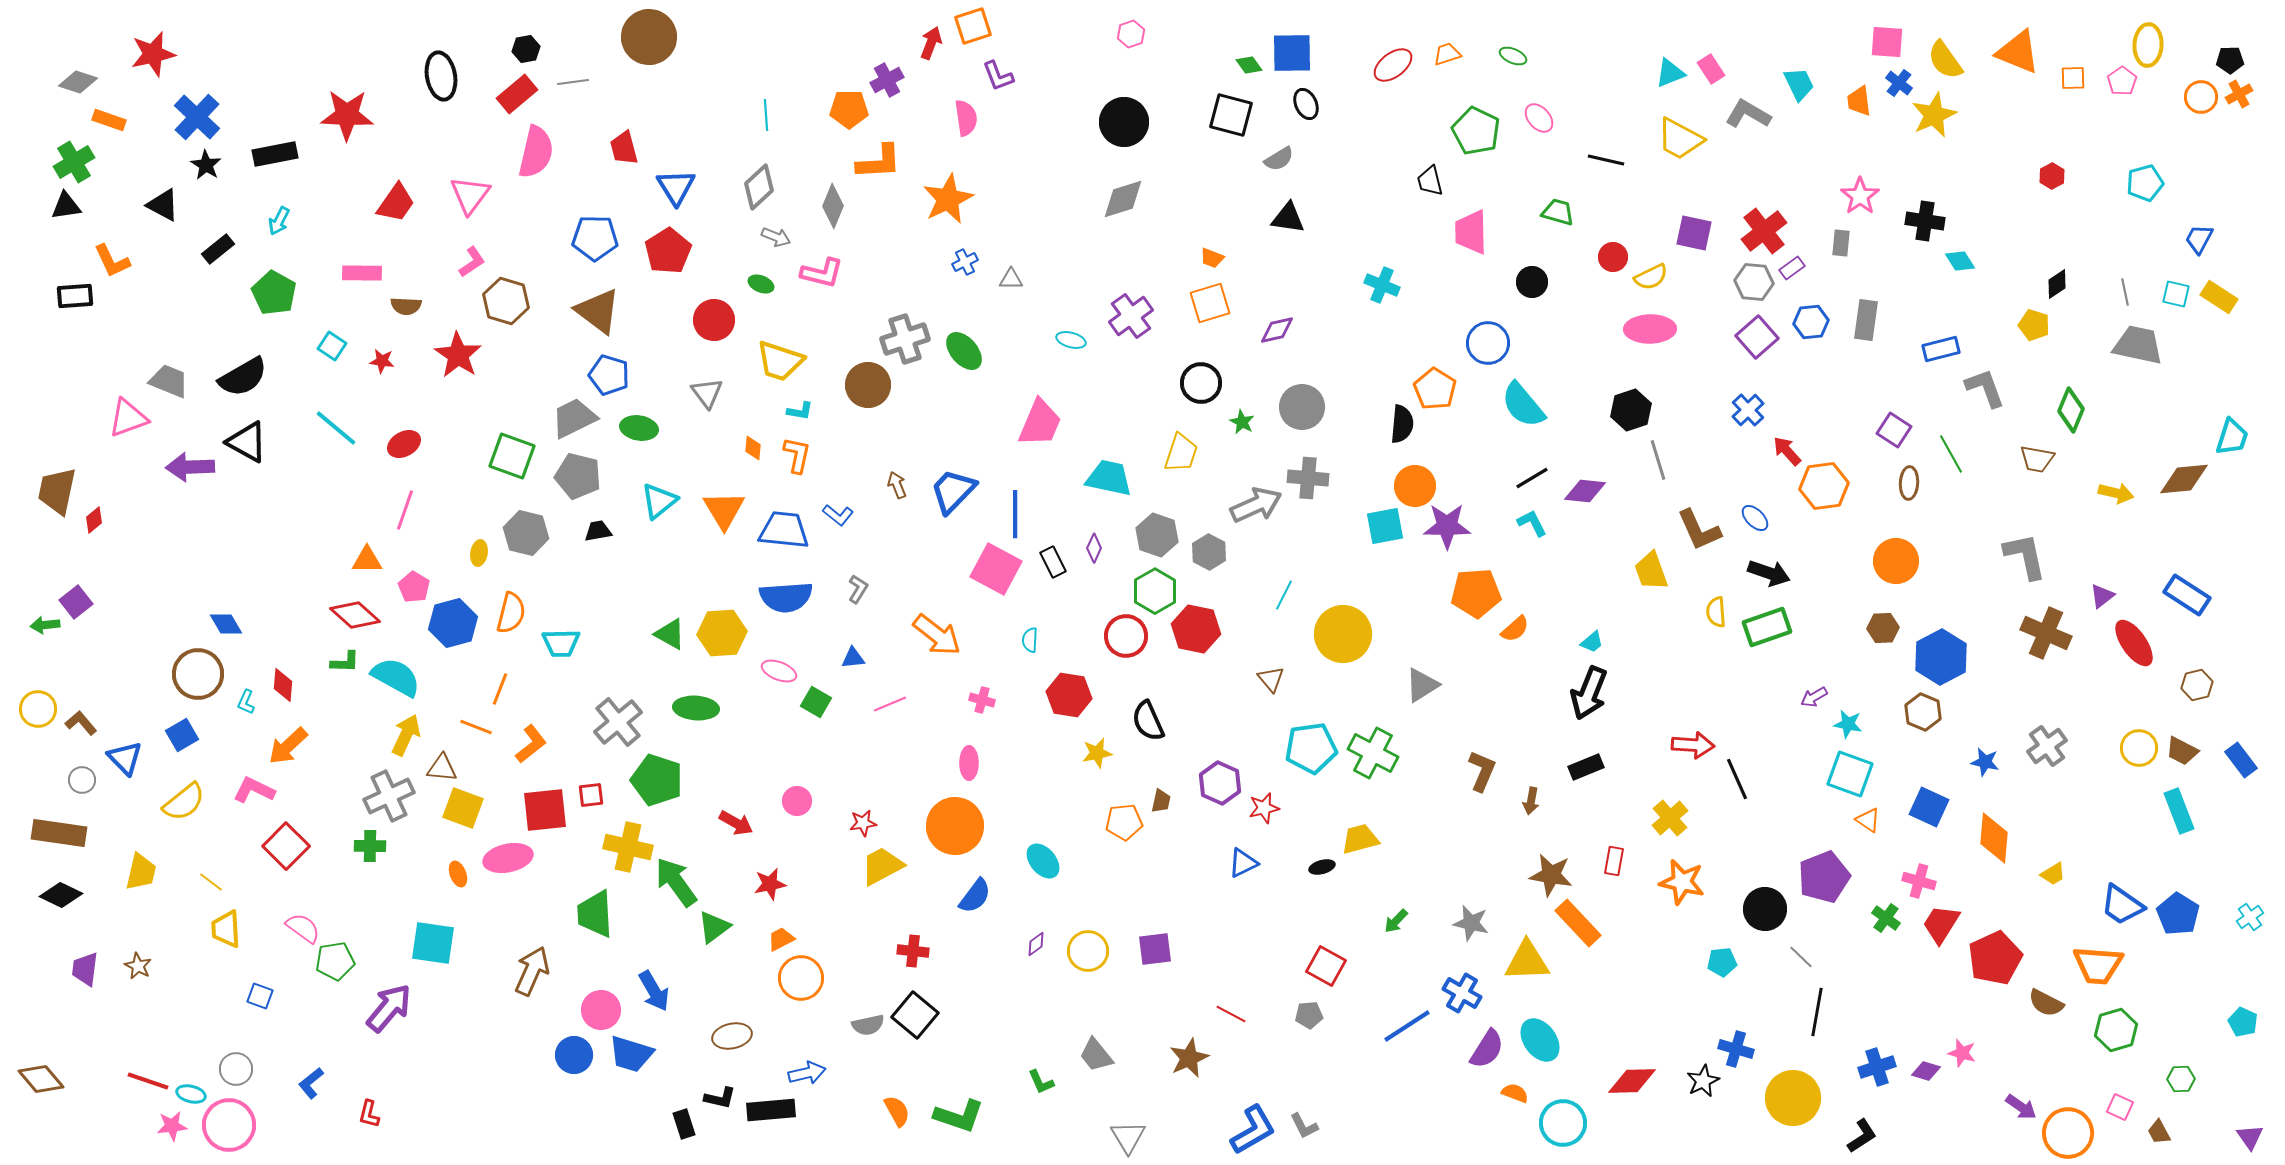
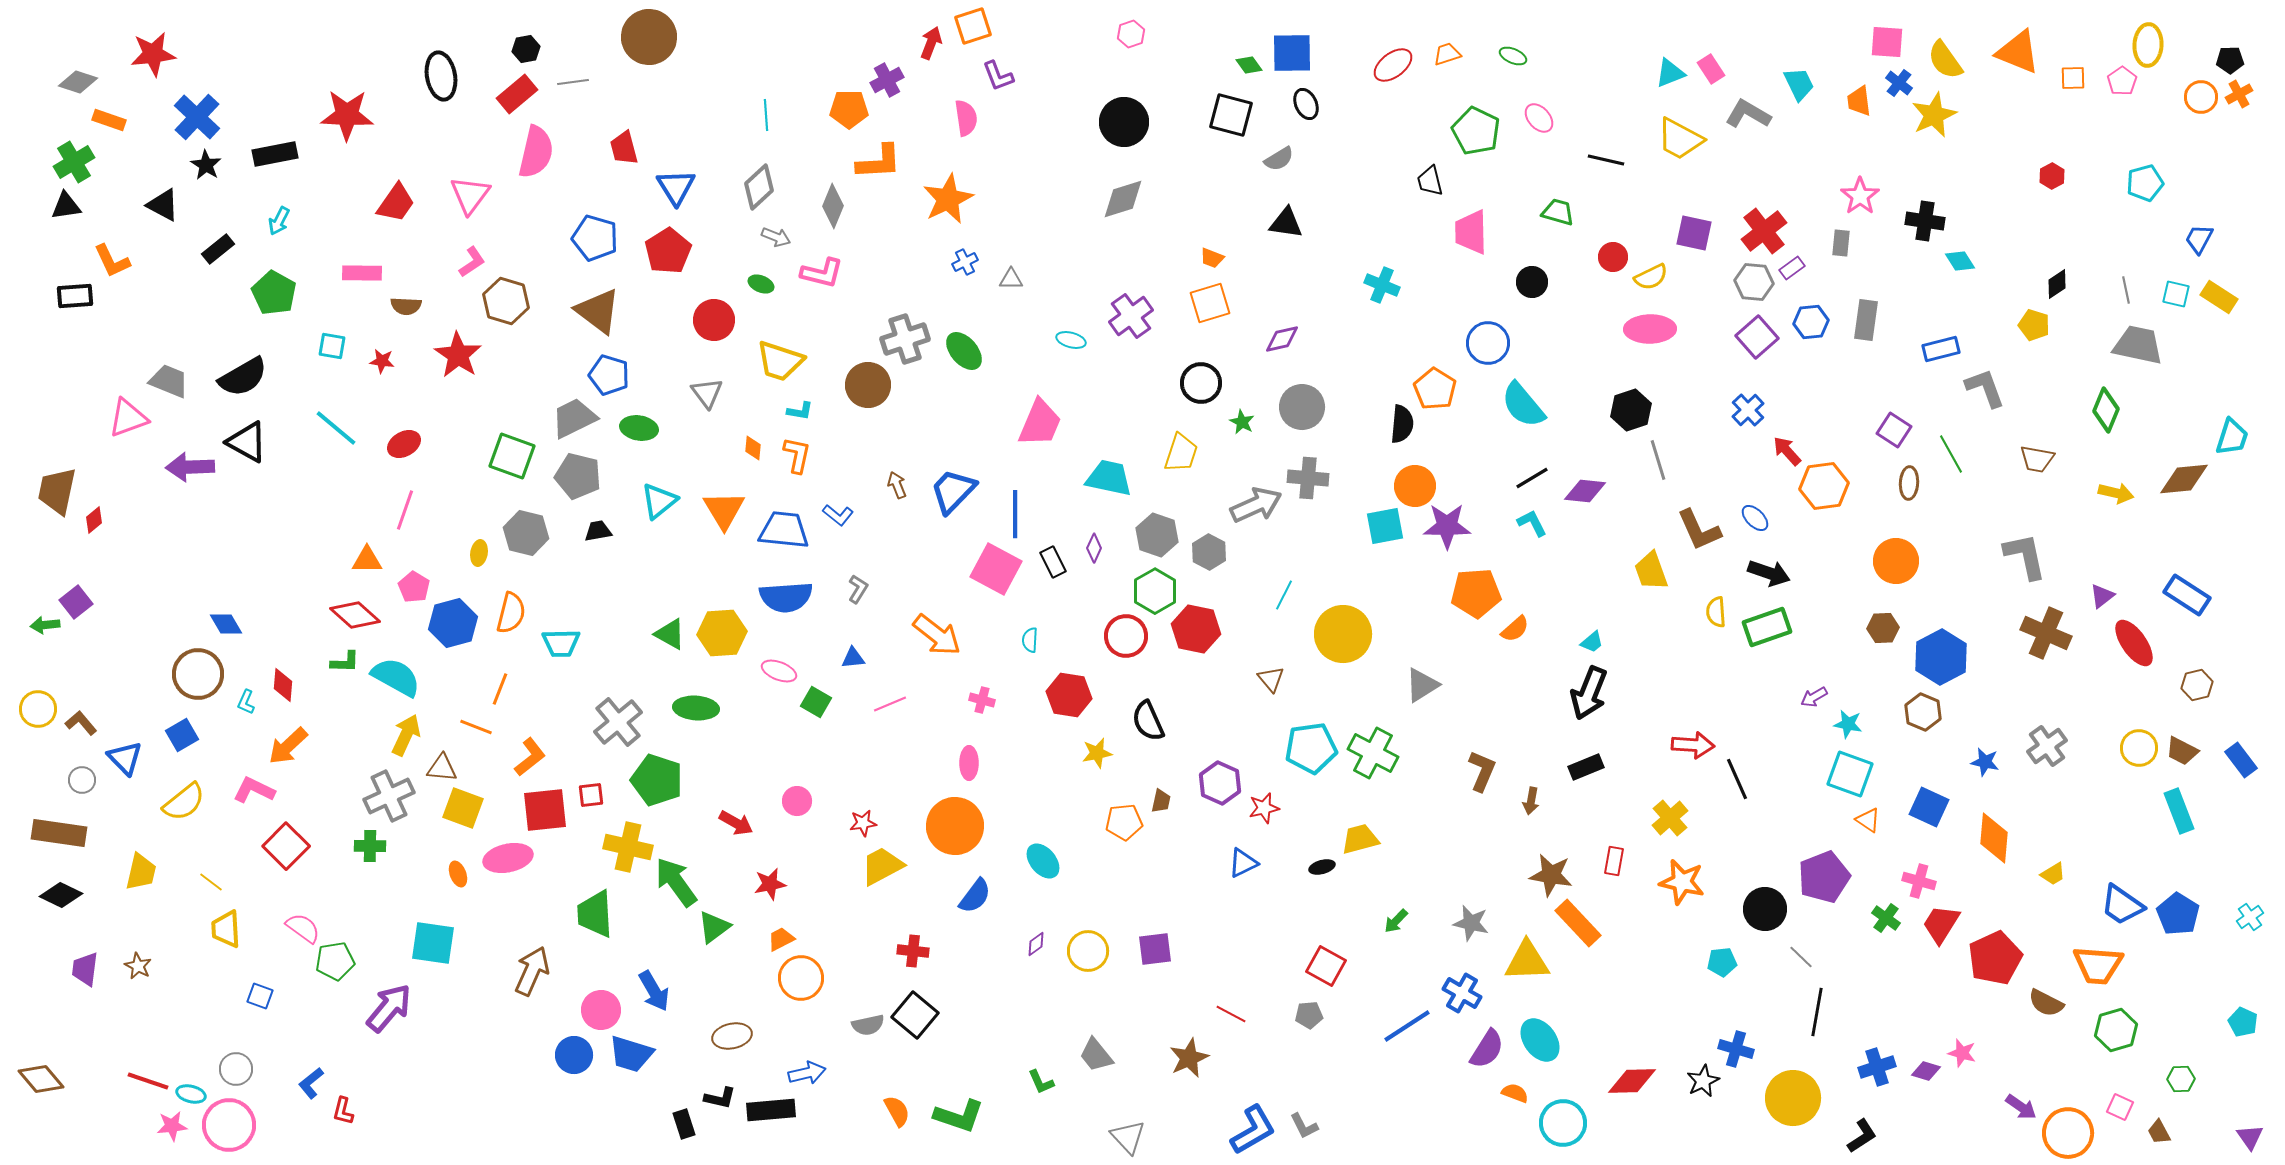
red star at (153, 54): rotated 6 degrees clockwise
black triangle at (1288, 218): moved 2 px left, 5 px down
blue pentagon at (595, 238): rotated 15 degrees clockwise
gray line at (2125, 292): moved 1 px right, 2 px up
purple diamond at (1277, 330): moved 5 px right, 9 px down
cyan square at (332, 346): rotated 24 degrees counterclockwise
green diamond at (2071, 410): moved 35 px right
orange L-shape at (531, 744): moved 1 px left, 13 px down
red L-shape at (369, 1114): moved 26 px left, 3 px up
gray triangle at (1128, 1137): rotated 12 degrees counterclockwise
